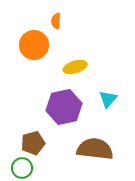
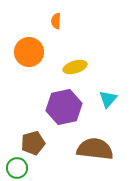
orange circle: moved 5 px left, 7 px down
green circle: moved 5 px left
